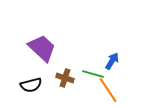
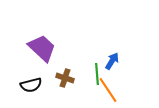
green line: moved 4 px right; rotated 70 degrees clockwise
